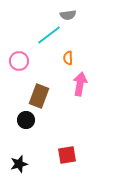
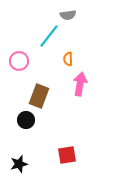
cyan line: moved 1 px down; rotated 15 degrees counterclockwise
orange semicircle: moved 1 px down
